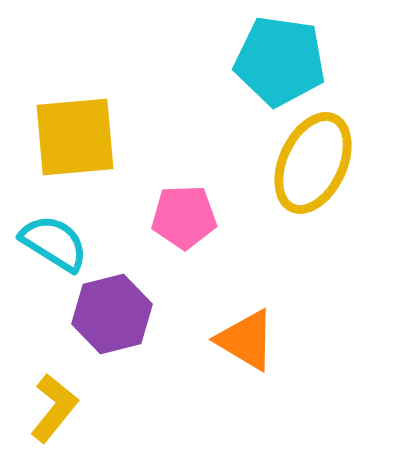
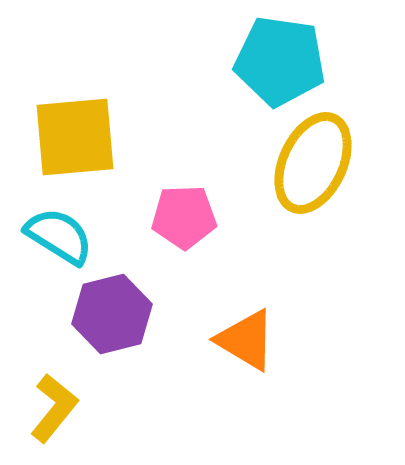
cyan semicircle: moved 5 px right, 7 px up
